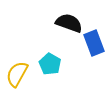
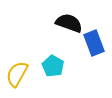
cyan pentagon: moved 3 px right, 2 px down
